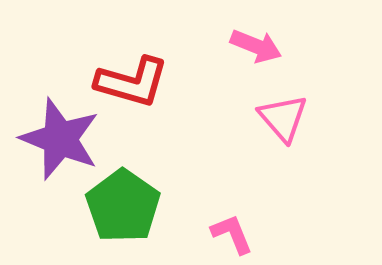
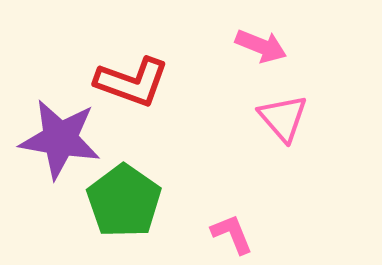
pink arrow: moved 5 px right
red L-shape: rotated 4 degrees clockwise
purple star: rotated 12 degrees counterclockwise
green pentagon: moved 1 px right, 5 px up
